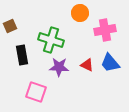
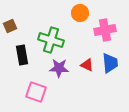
blue trapezoid: rotated 145 degrees counterclockwise
purple star: moved 1 px down
